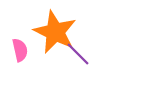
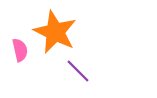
purple line: moved 17 px down
